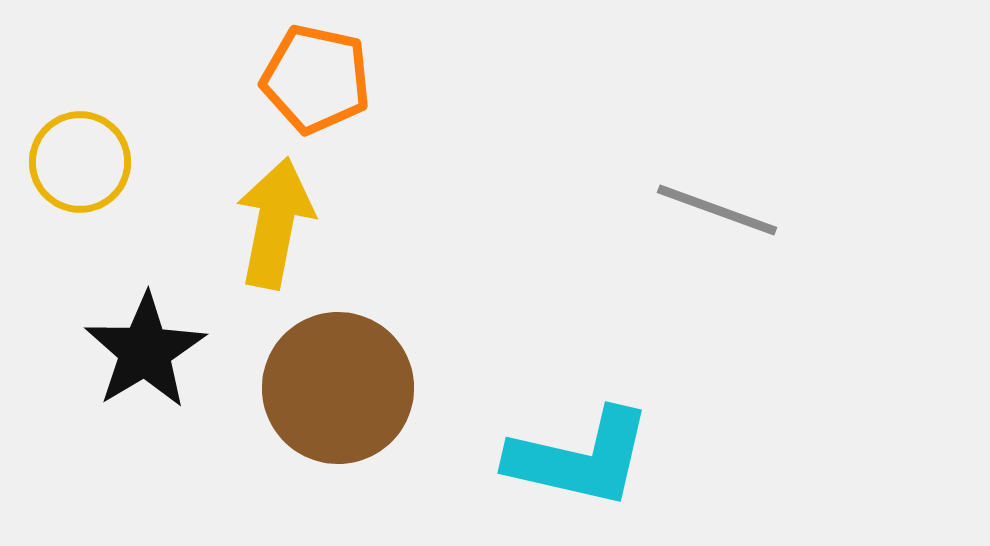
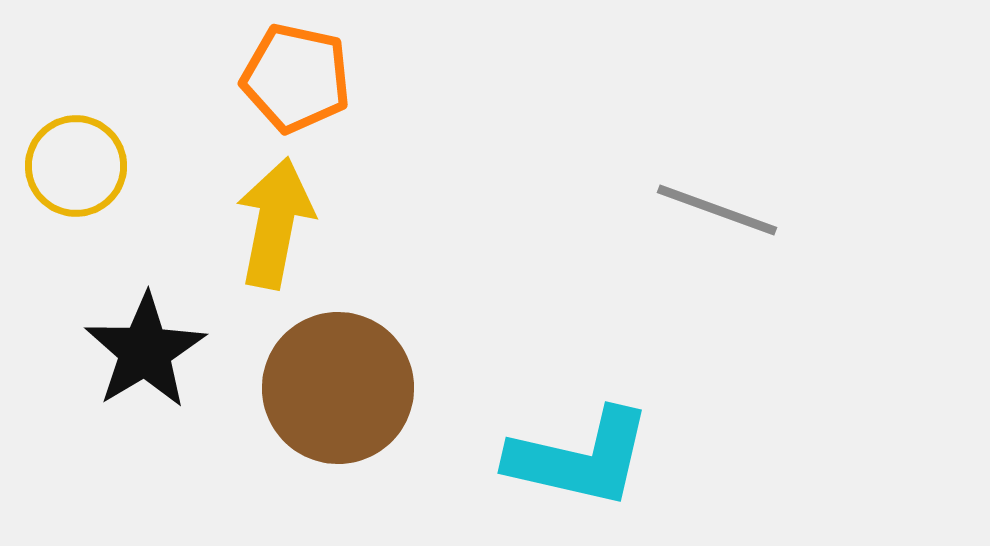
orange pentagon: moved 20 px left, 1 px up
yellow circle: moved 4 px left, 4 px down
